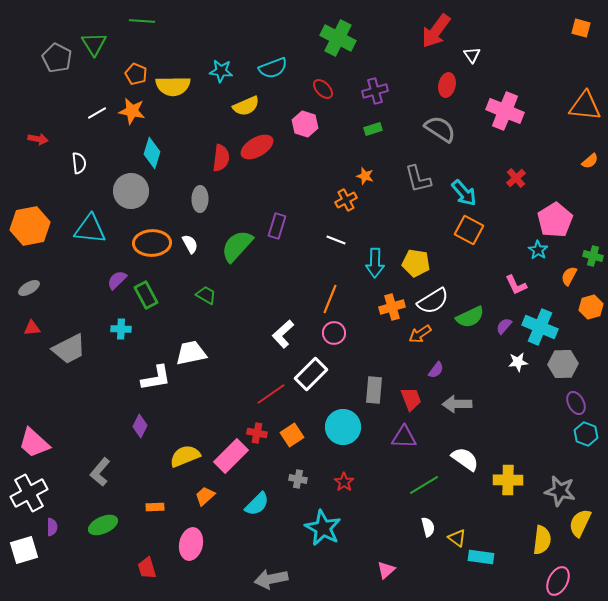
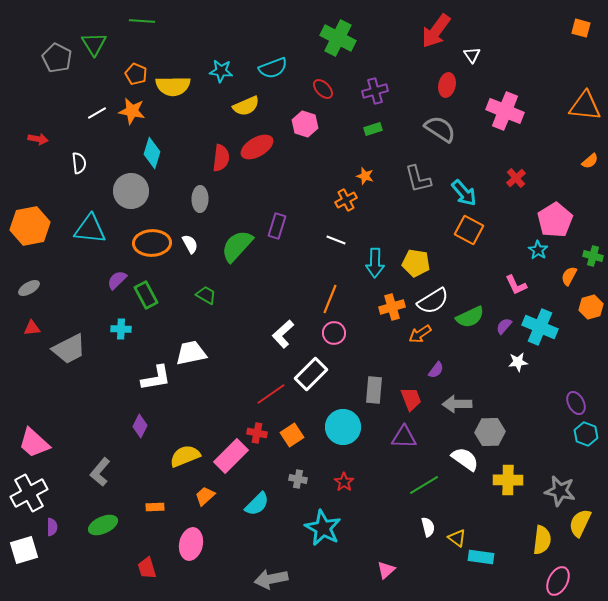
gray hexagon at (563, 364): moved 73 px left, 68 px down
